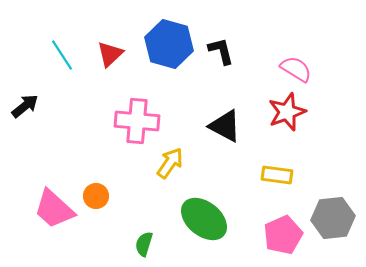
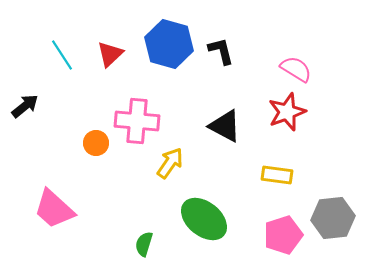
orange circle: moved 53 px up
pink pentagon: rotated 6 degrees clockwise
